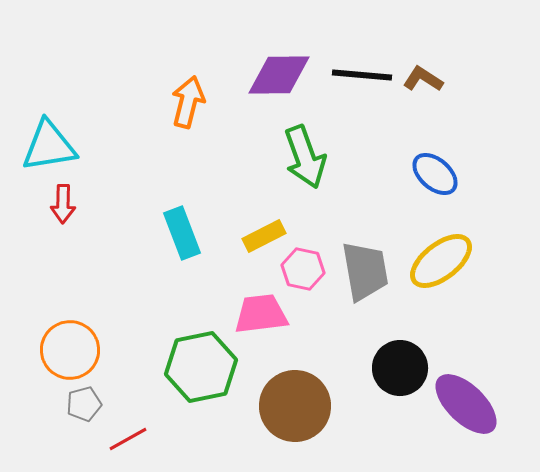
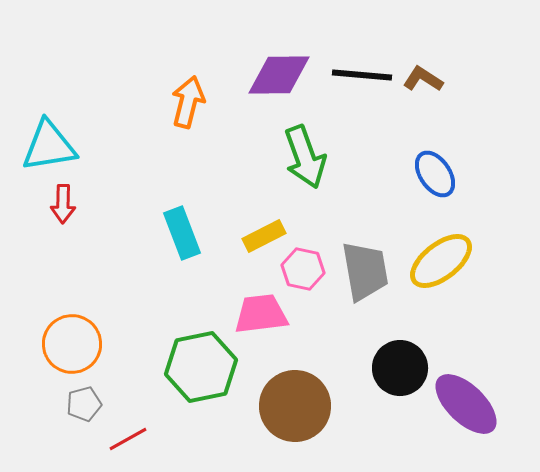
blue ellipse: rotated 15 degrees clockwise
orange circle: moved 2 px right, 6 px up
